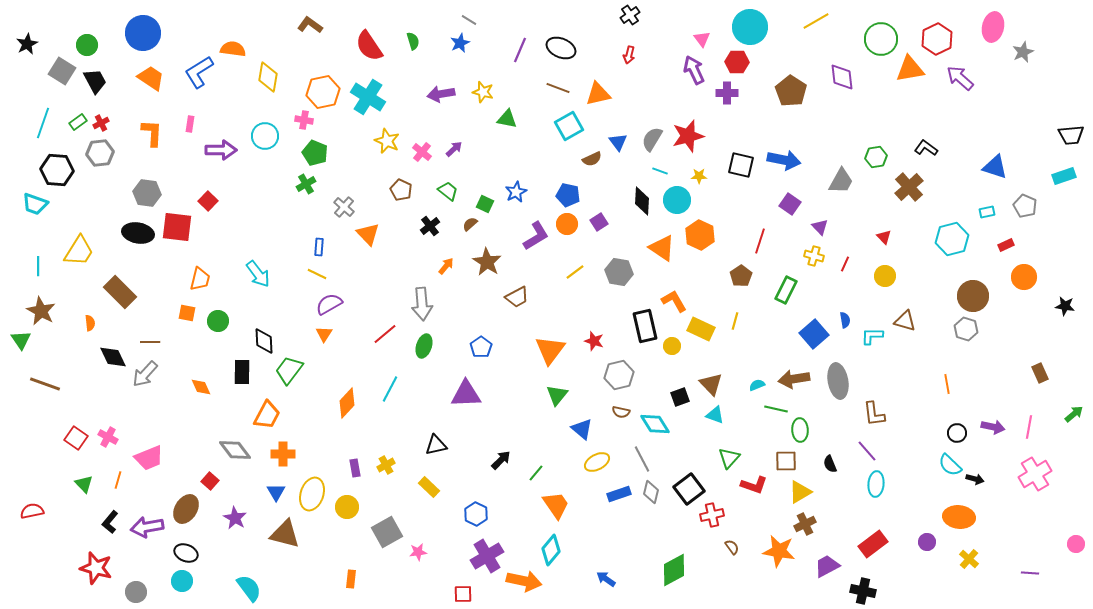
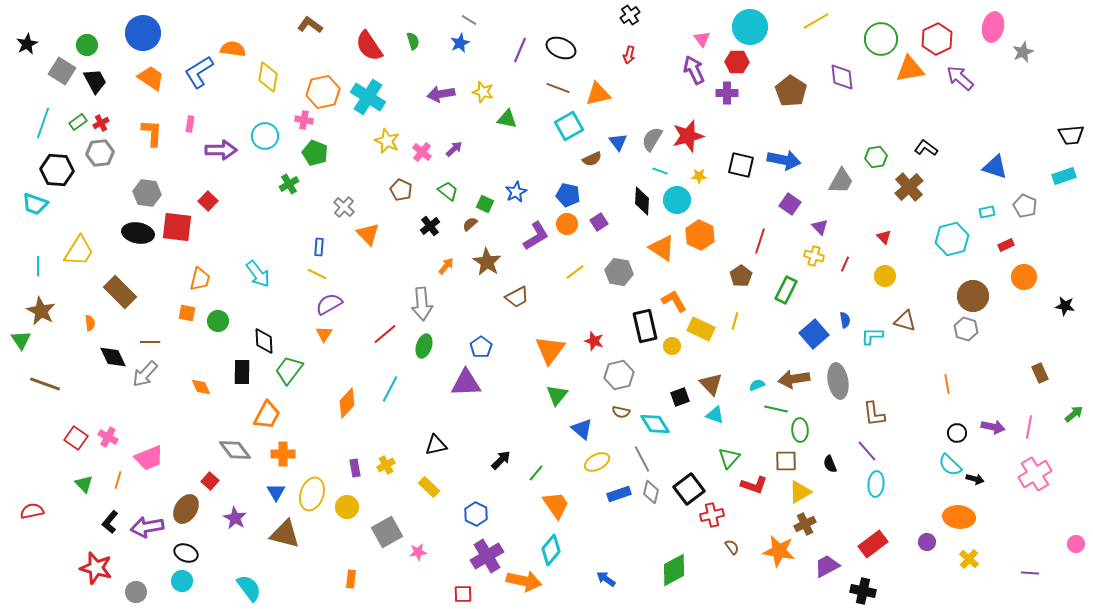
green cross at (306, 184): moved 17 px left
purple triangle at (466, 394): moved 11 px up
